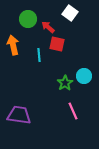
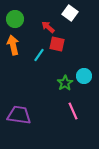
green circle: moved 13 px left
cyan line: rotated 40 degrees clockwise
